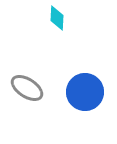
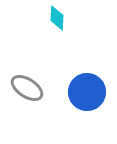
blue circle: moved 2 px right
